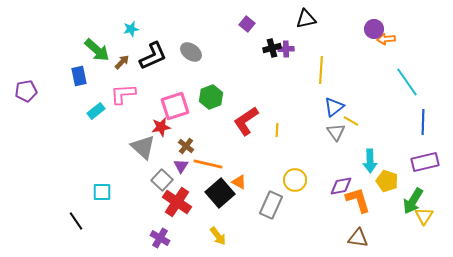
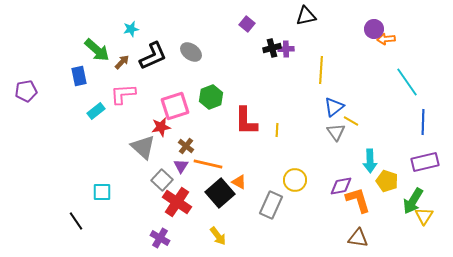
black triangle at (306, 19): moved 3 px up
red L-shape at (246, 121): rotated 56 degrees counterclockwise
